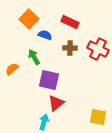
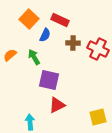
red rectangle: moved 10 px left, 2 px up
blue semicircle: rotated 96 degrees clockwise
brown cross: moved 3 px right, 5 px up
orange semicircle: moved 2 px left, 14 px up
red triangle: moved 1 px right, 2 px down; rotated 12 degrees clockwise
yellow square: rotated 24 degrees counterclockwise
cyan arrow: moved 14 px left; rotated 21 degrees counterclockwise
